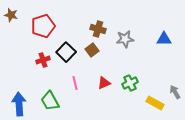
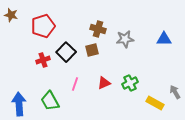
brown square: rotated 24 degrees clockwise
pink line: moved 1 px down; rotated 32 degrees clockwise
